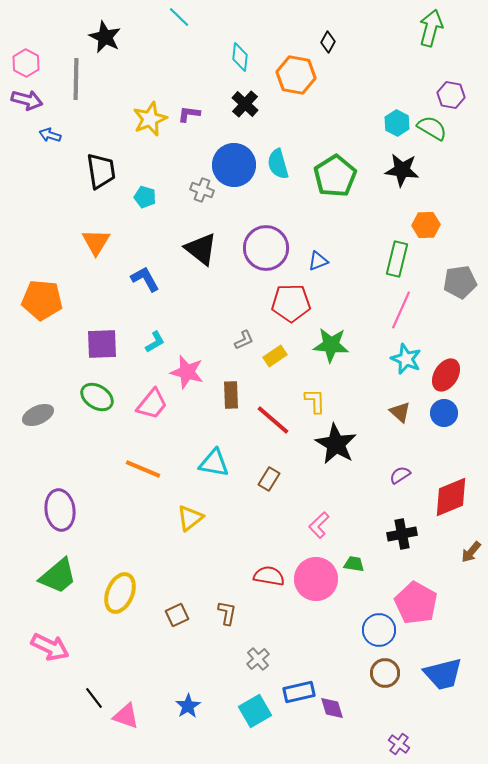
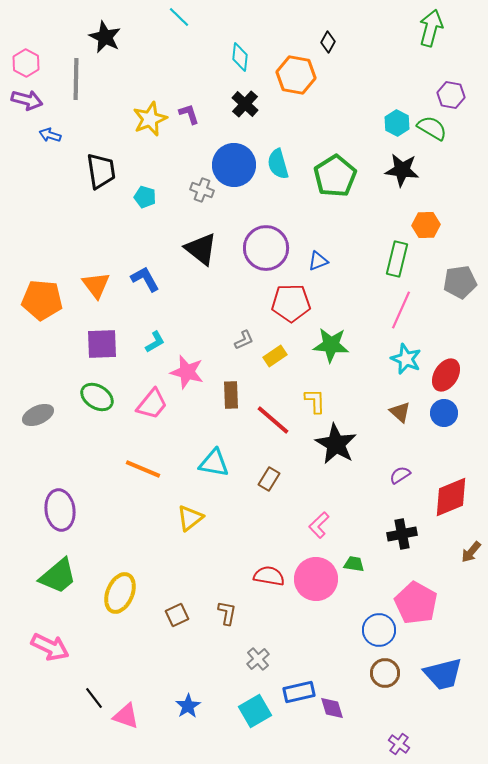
purple L-shape at (189, 114): rotated 65 degrees clockwise
orange triangle at (96, 242): moved 43 px down; rotated 8 degrees counterclockwise
